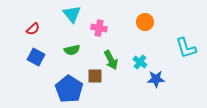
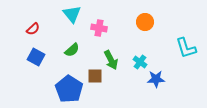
green semicircle: rotated 28 degrees counterclockwise
